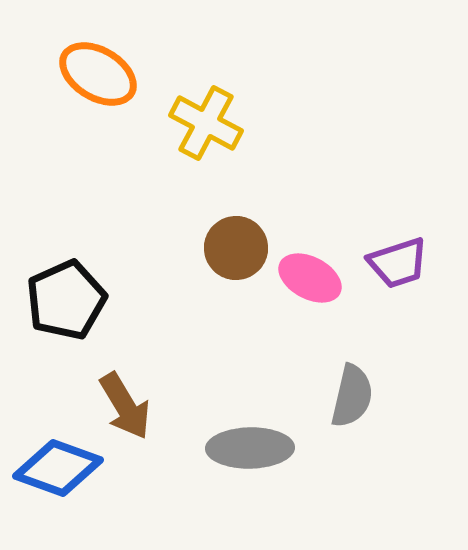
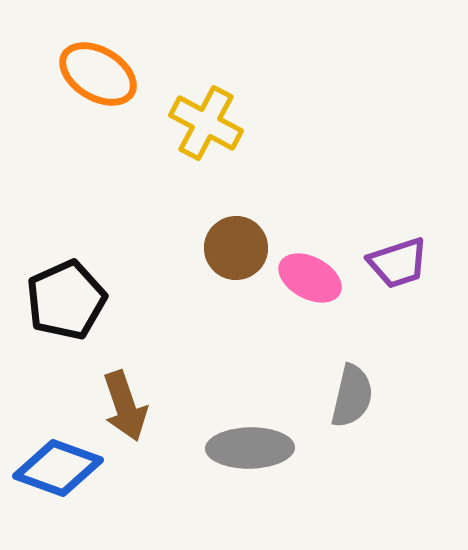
brown arrow: rotated 12 degrees clockwise
